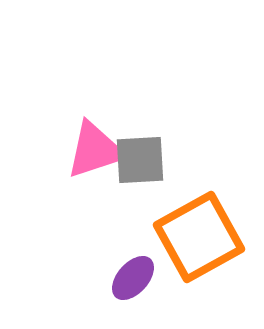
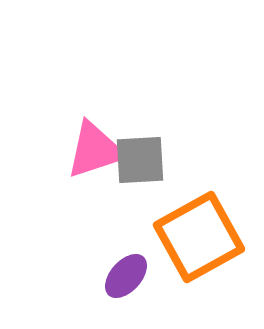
purple ellipse: moved 7 px left, 2 px up
